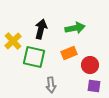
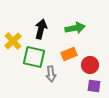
orange rectangle: moved 1 px down
gray arrow: moved 11 px up
